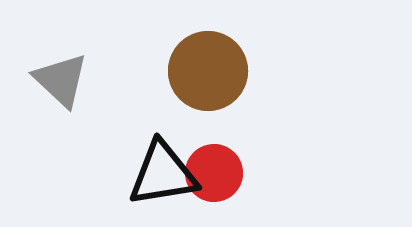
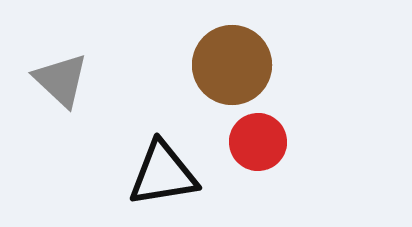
brown circle: moved 24 px right, 6 px up
red circle: moved 44 px right, 31 px up
